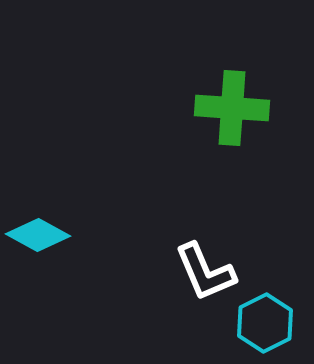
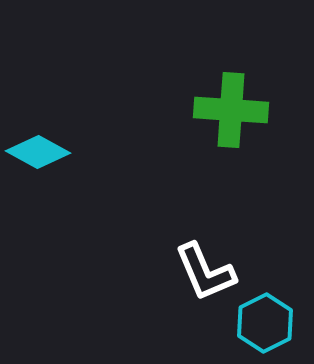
green cross: moved 1 px left, 2 px down
cyan diamond: moved 83 px up
